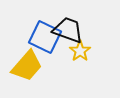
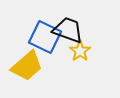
yellow trapezoid: rotated 8 degrees clockwise
